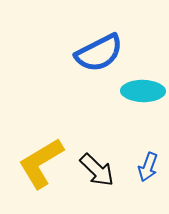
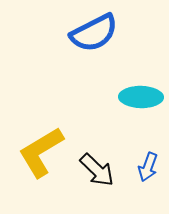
blue semicircle: moved 5 px left, 20 px up
cyan ellipse: moved 2 px left, 6 px down
yellow L-shape: moved 11 px up
